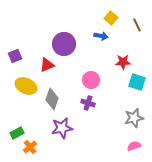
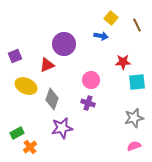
cyan square: rotated 24 degrees counterclockwise
